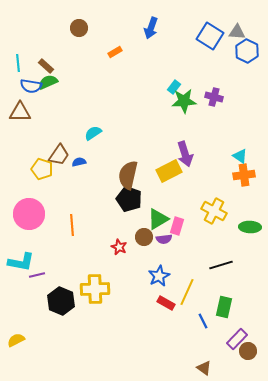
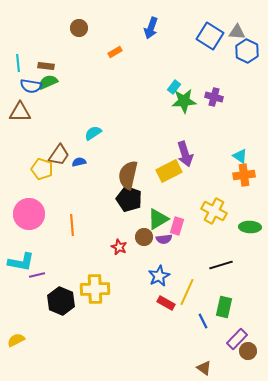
brown rectangle at (46, 66): rotated 35 degrees counterclockwise
